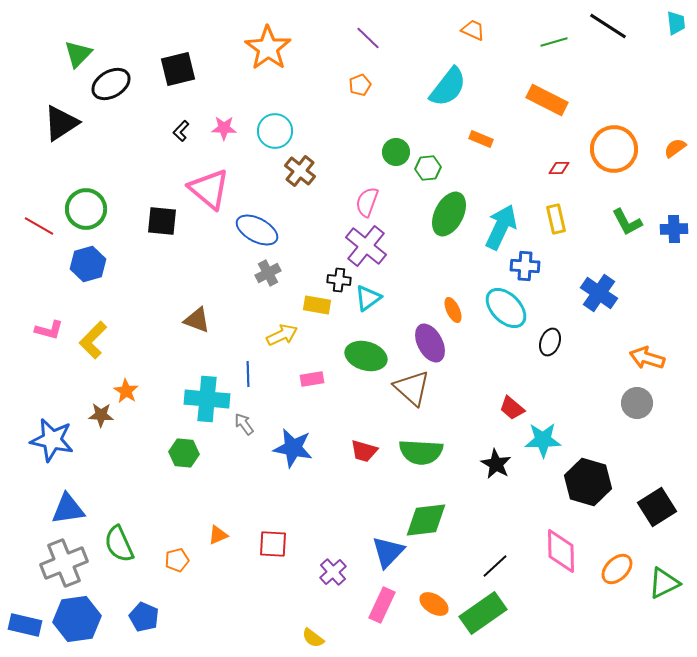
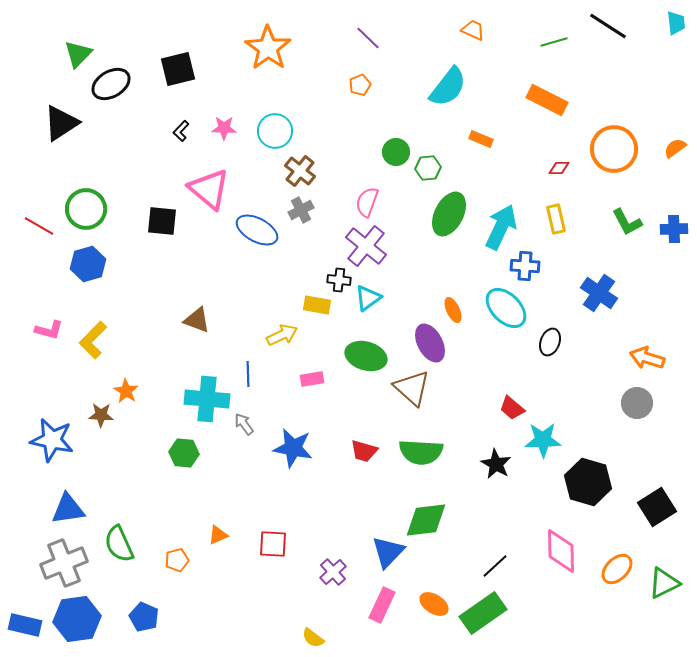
gray cross at (268, 273): moved 33 px right, 63 px up
